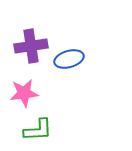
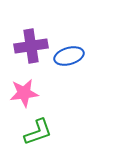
blue ellipse: moved 3 px up
green L-shape: moved 2 px down; rotated 16 degrees counterclockwise
